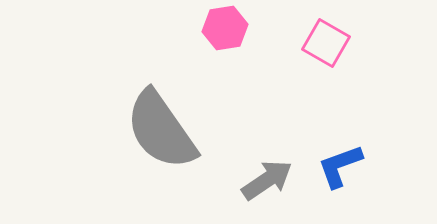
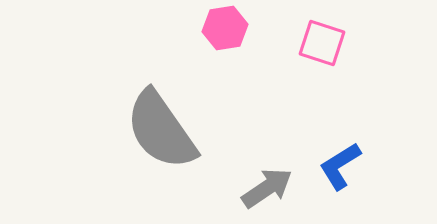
pink square: moved 4 px left; rotated 12 degrees counterclockwise
blue L-shape: rotated 12 degrees counterclockwise
gray arrow: moved 8 px down
